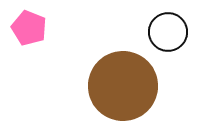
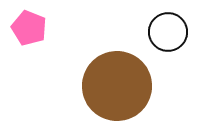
brown circle: moved 6 px left
